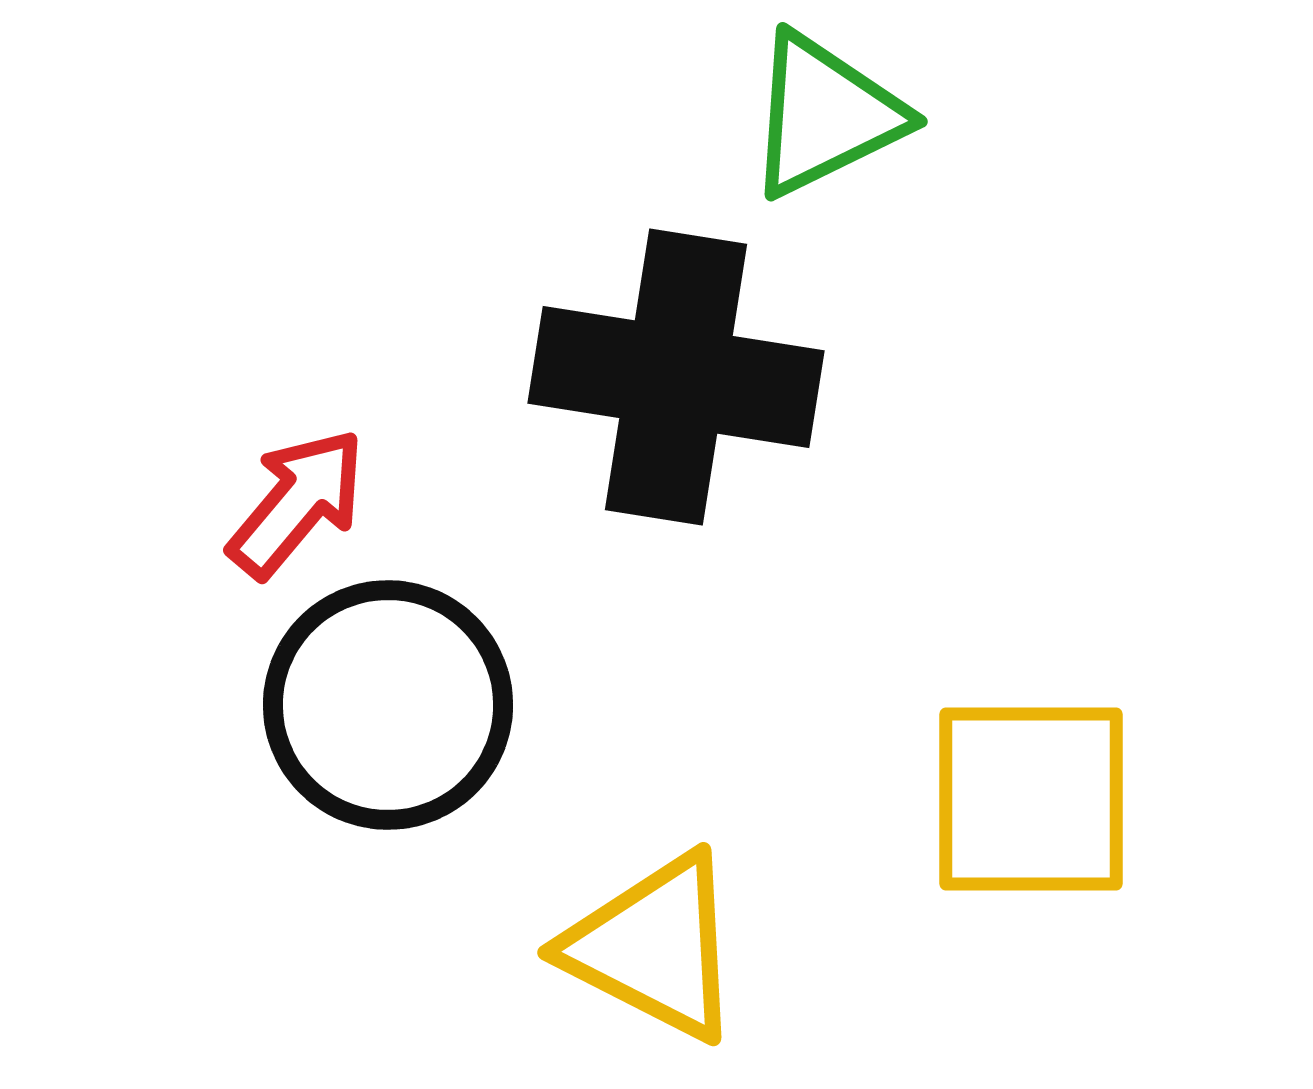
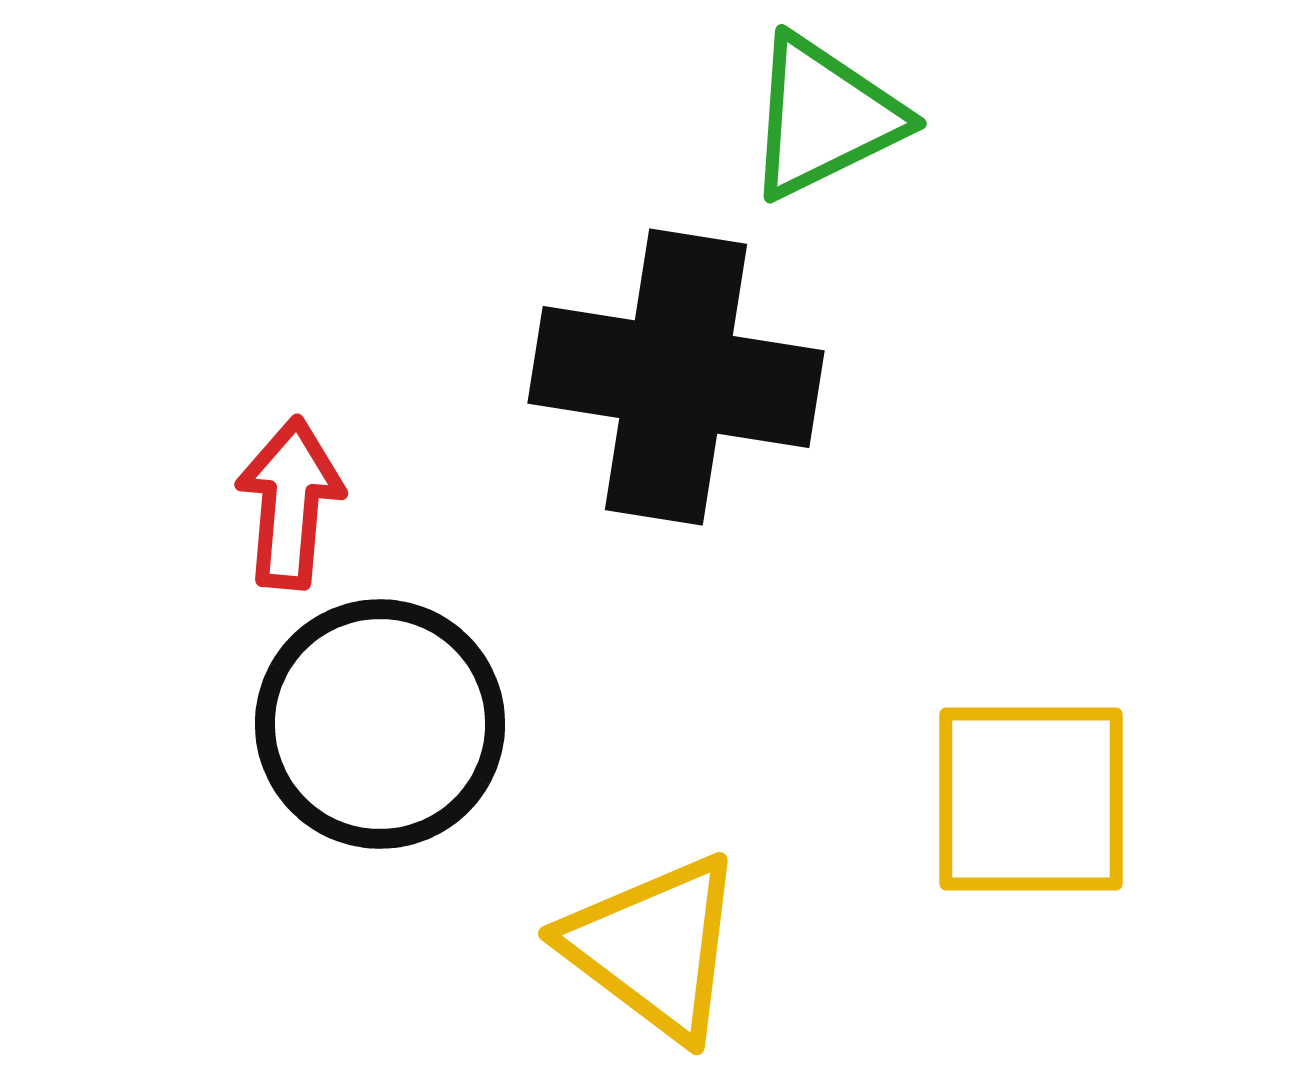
green triangle: moved 1 px left, 2 px down
red arrow: moved 7 px left; rotated 35 degrees counterclockwise
black circle: moved 8 px left, 19 px down
yellow triangle: rotated 10 degrees clockwise
